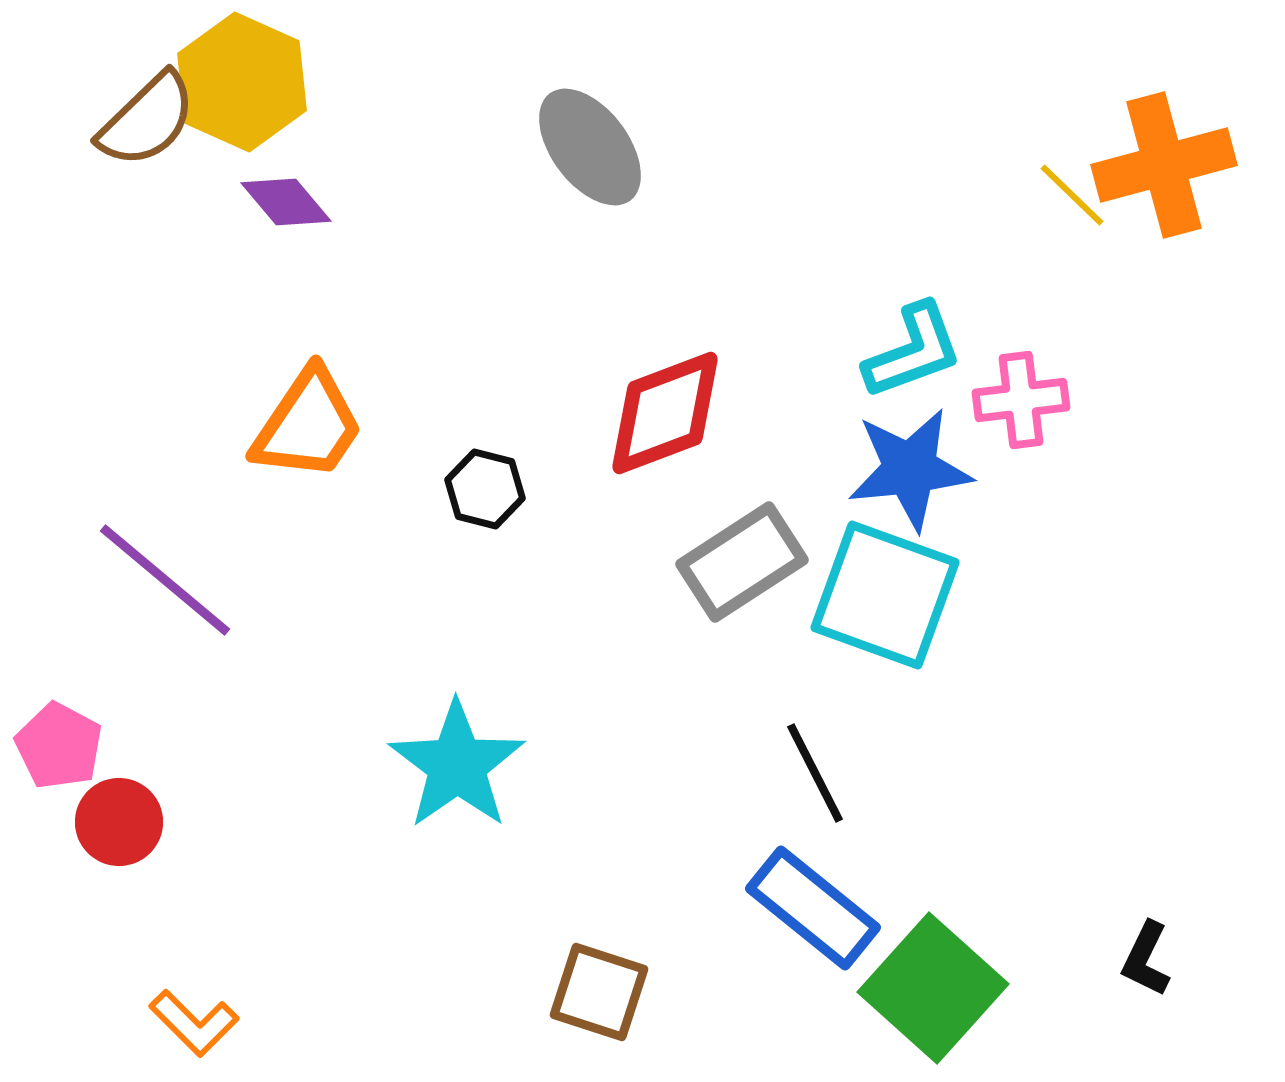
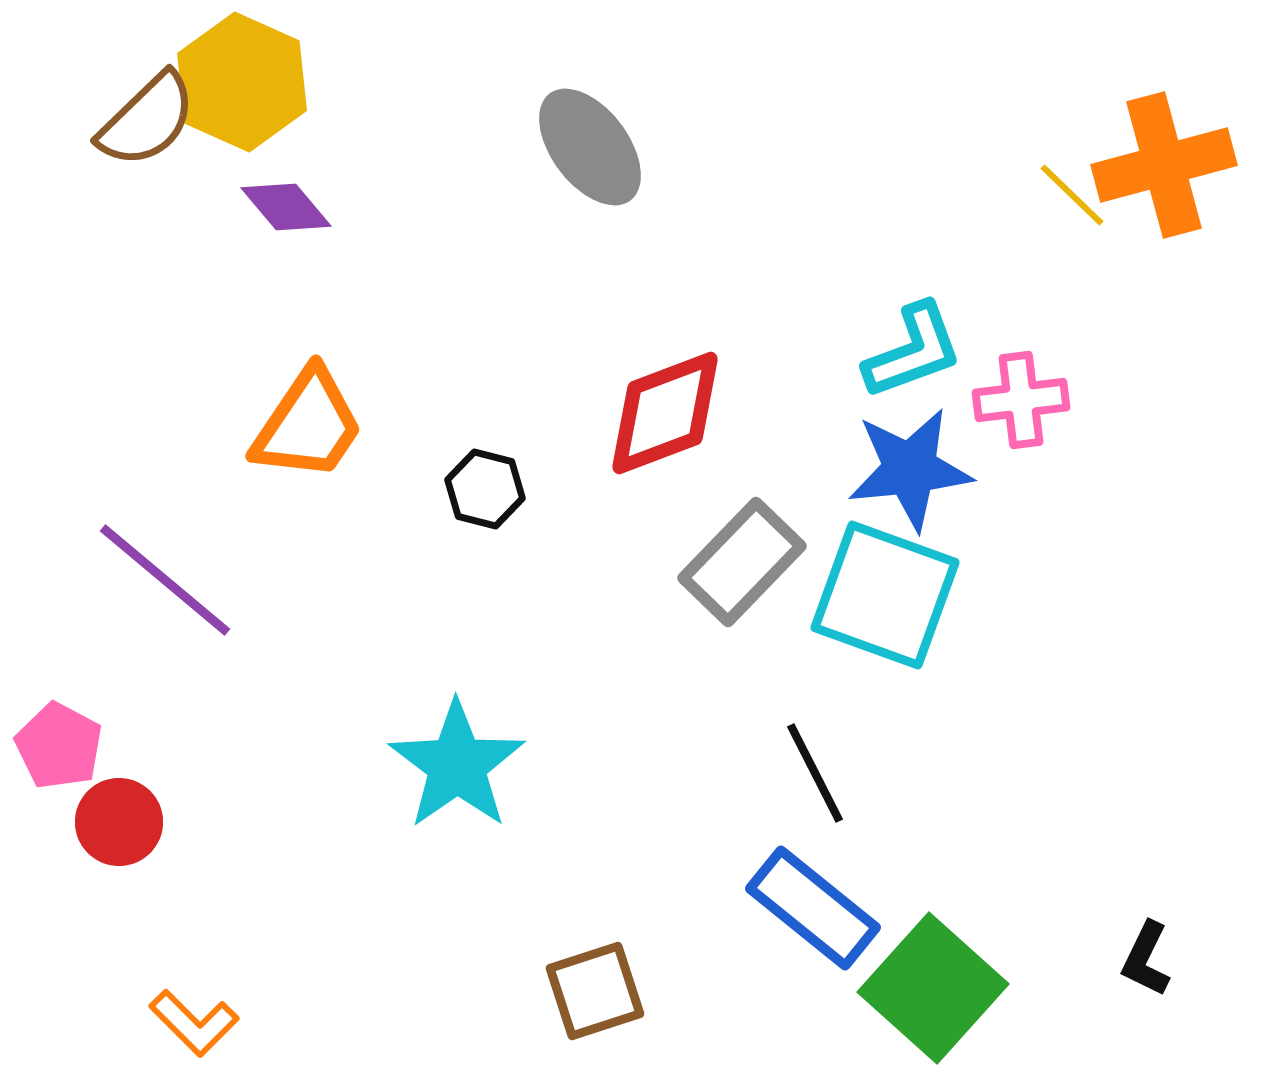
purple diamond: moved 5 px down
gray rectangle: rotated 13 degrees counterclockwise
brown square: moved 4 px left, 1 px up; rotated 36 degrees counterclockwise
